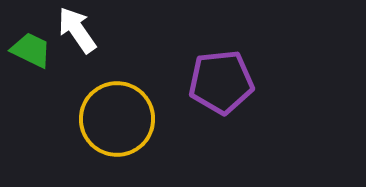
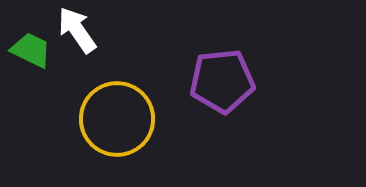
purple pentagon: moved 1 px right, 1 px up
